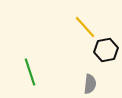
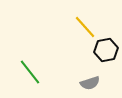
green line: rotated 20 degrees counterclockwise
gray semicircle: moved 1 px up; rotated 66 degrees clockwise
